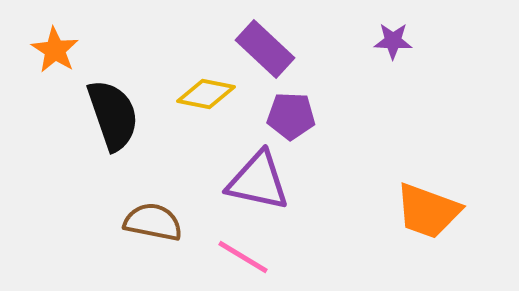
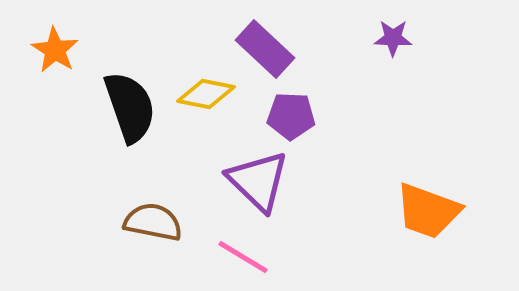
purple star: moved 3 px up
black semicircle: moved 17 px right, 8 px up
purple triangle: rotated 32 degrees clockwise
